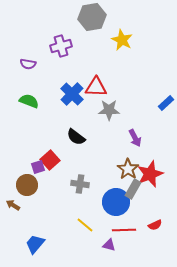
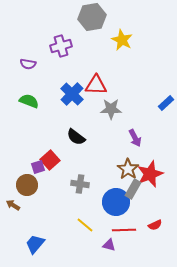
red triangle: moved 2 px up
gray star: moved 2 px right, 1 px up
